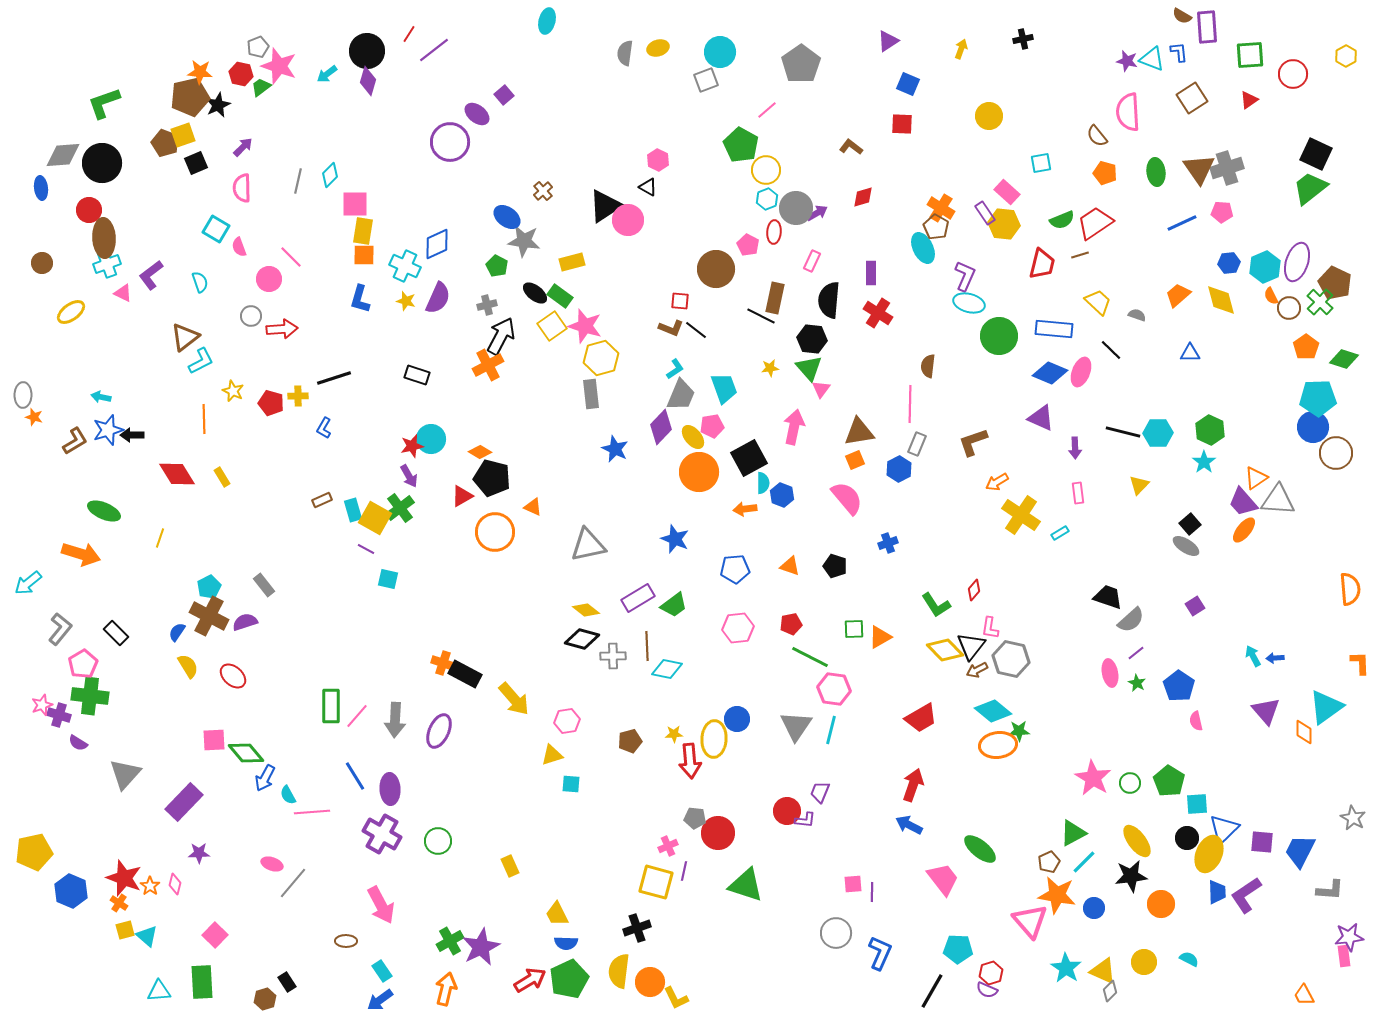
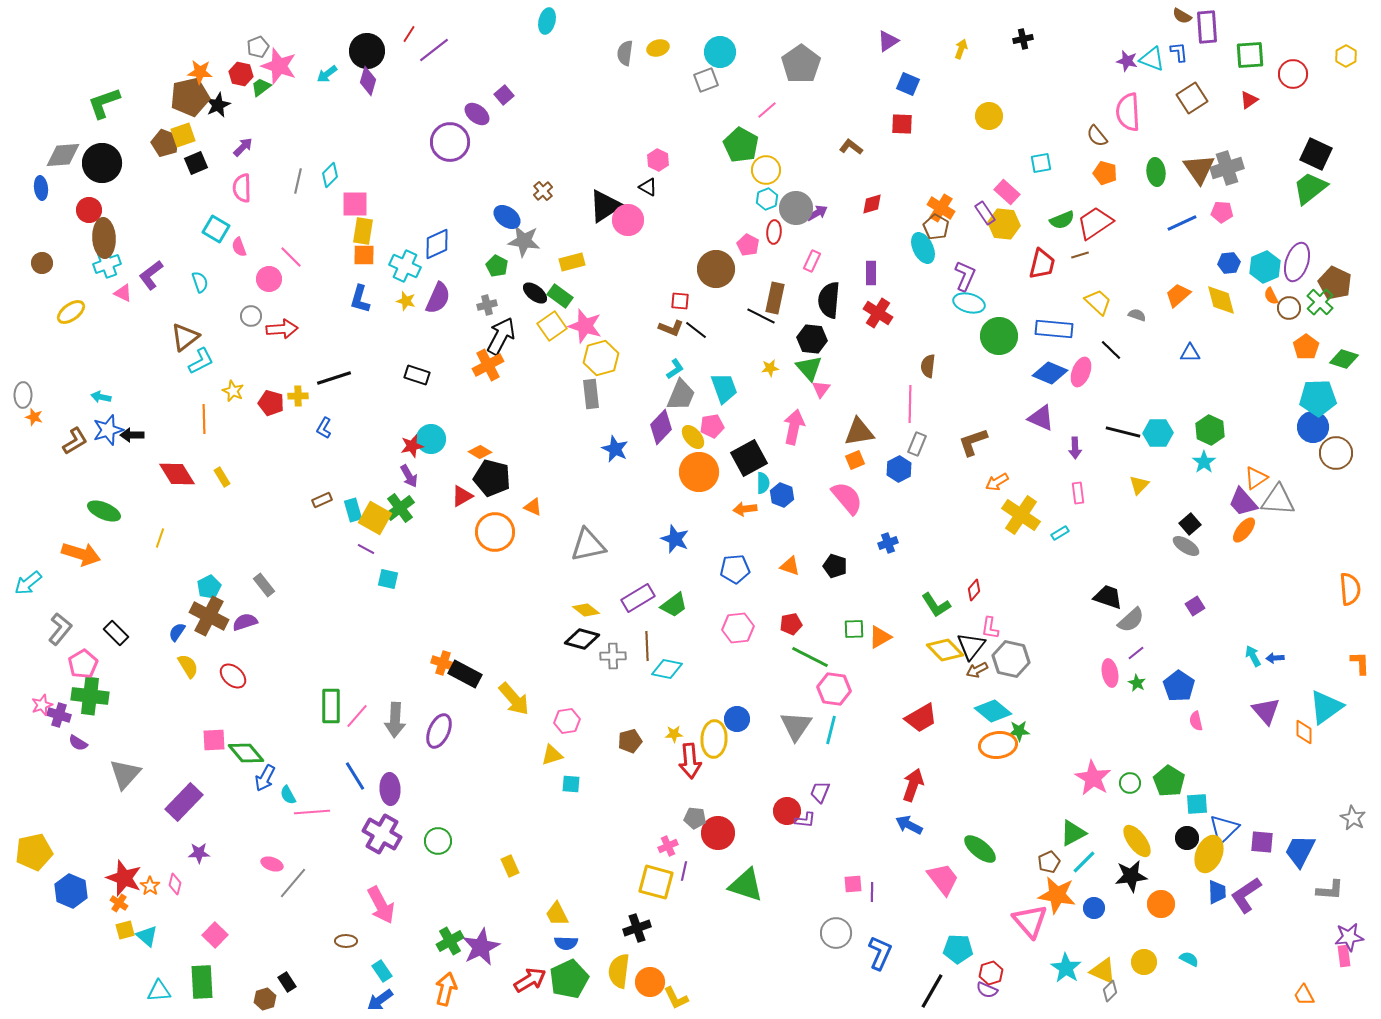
red diamond at (863, 197): moved 9 px right, 7 px down
